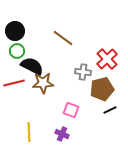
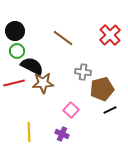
red cross: moved 3 px right, 24 px up
pink square: rotated 21 degrees clockwise
